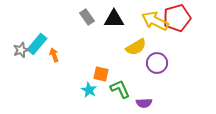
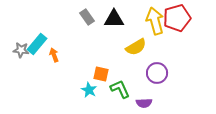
yellow arrow: rotated 48 degrees clockwise
gray star: rotated 28 degrees clockwise
purple circle: moved 10 px down
